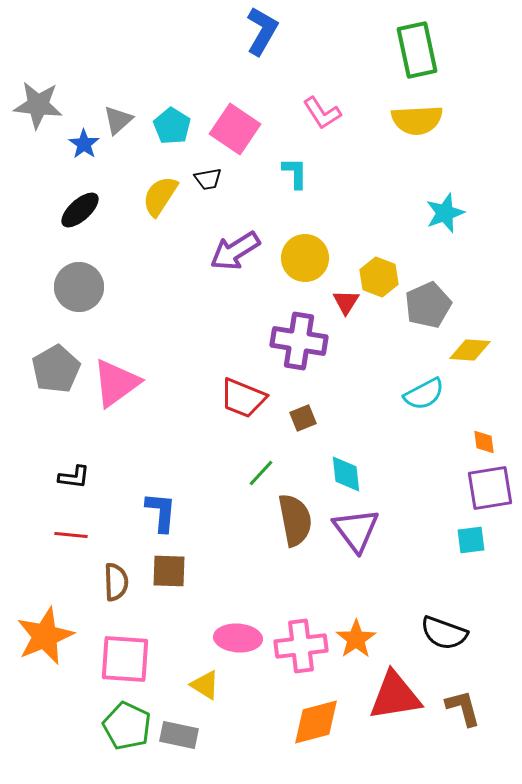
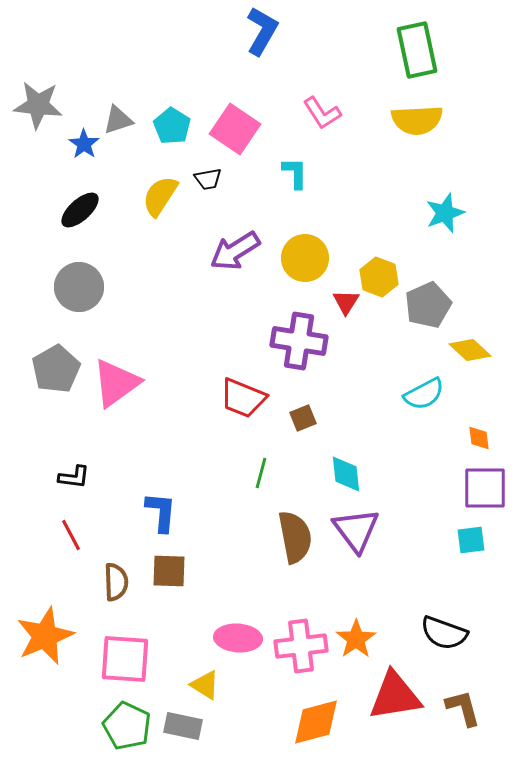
gray triangle at (118, 120): rotated 24 degrees clockwise
yellow diamond at (470, 350): rotated 39 degrees clockwise
orange diamond at (484, 442): moved 5 px left, 4 px up
green line at (261, 473): rotated 28 degrees counterclockwise
purple square at (490, 488): moved 5 px left; rotated 9 degrees clockwise
brown semicircle at (295, 520): moved 17 px down
red line at (71, 535): rotated 56 degrees clockwise
gray rectangle at (179, 735): moved 4 px right, 9 px up
